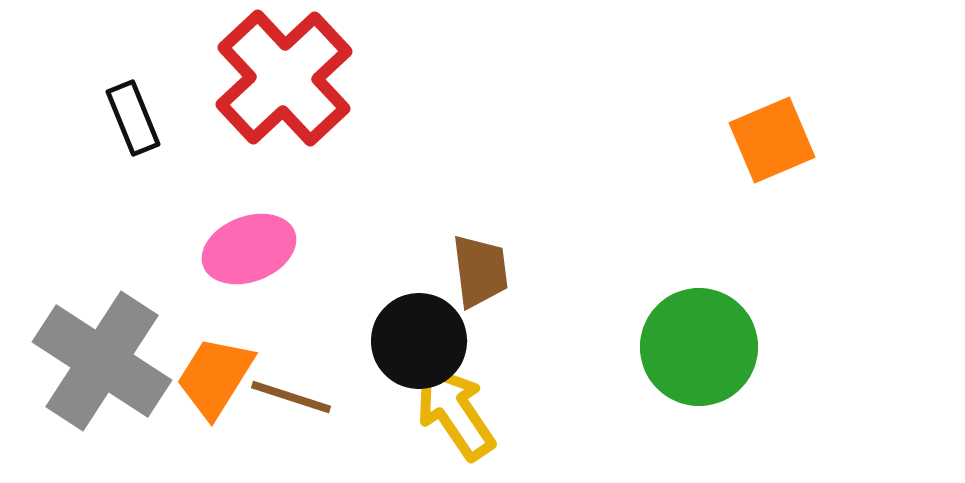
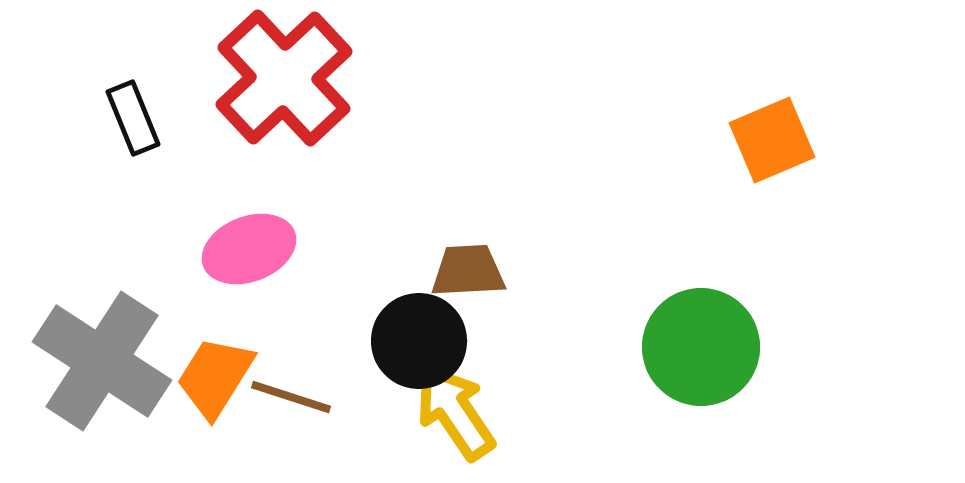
brown trapezoid: moved 12 px left; rotated 86 degrees counterclockwise
green circle: moved 2 px right
